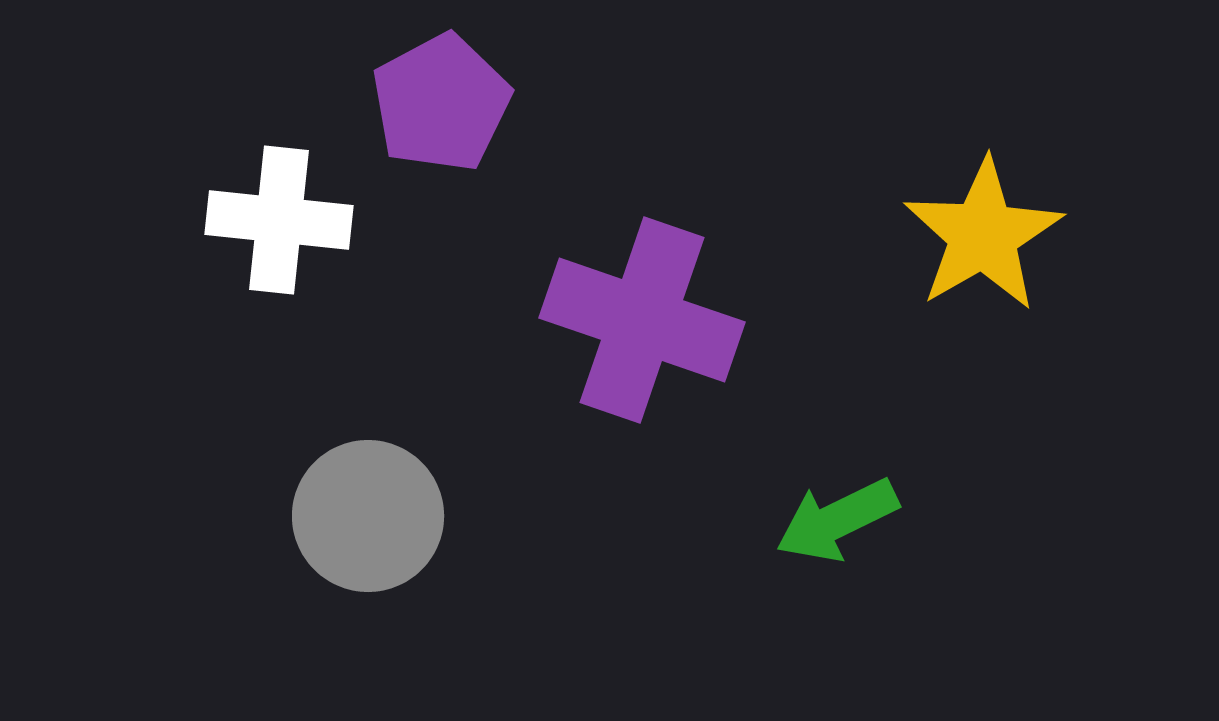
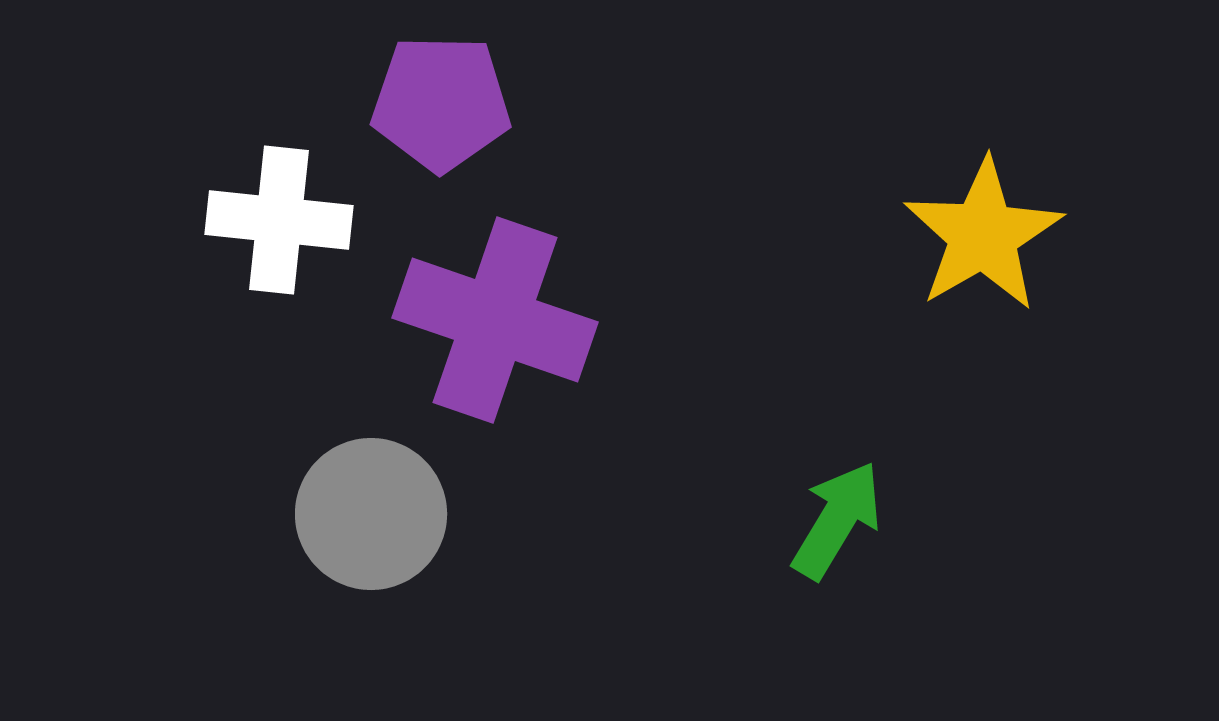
purple pentagon: rotated 29 degrees clockwise
purple cross: moved 147 px left
gray circle: moved 3 px right, 2 px up
green arrow: rotated 147 degrees clockwise
